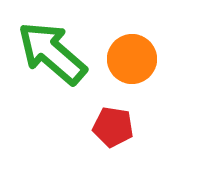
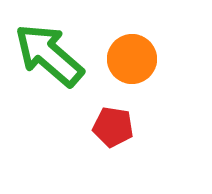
green arrow: moved 3 px left, 2 px down
